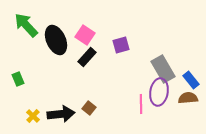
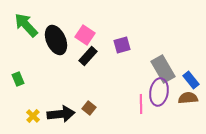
purple square: moved 1 px right
black rectangle: moved 1 px right, 1 px up
